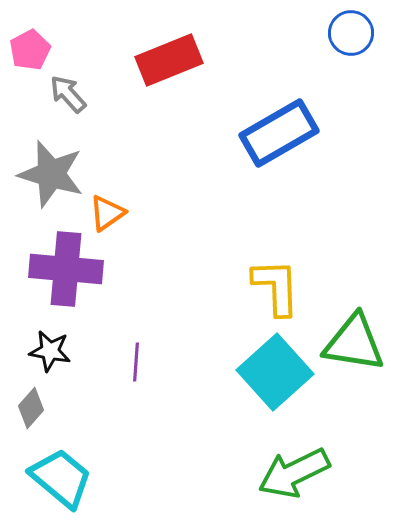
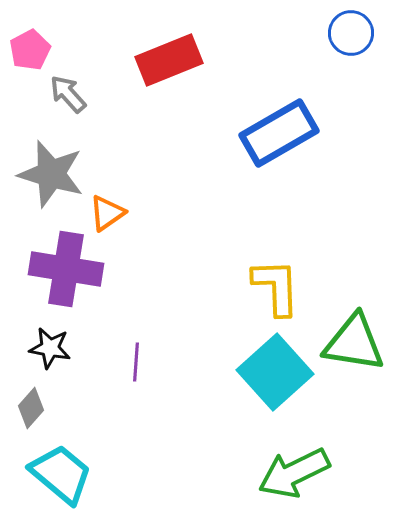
purple cross: rotated 4 degrees clockwise
black star: moved 3 px up
cyan trapezoid: moved 4 px up
